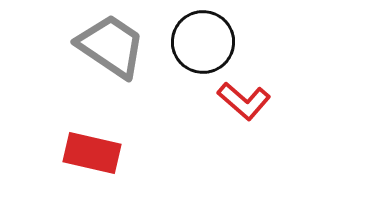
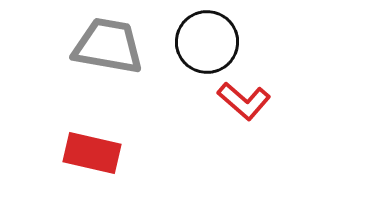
black circle: moved 4 px right
gray trapezoid: moved 3 px left; rotated 24 degrees counterclockwise
